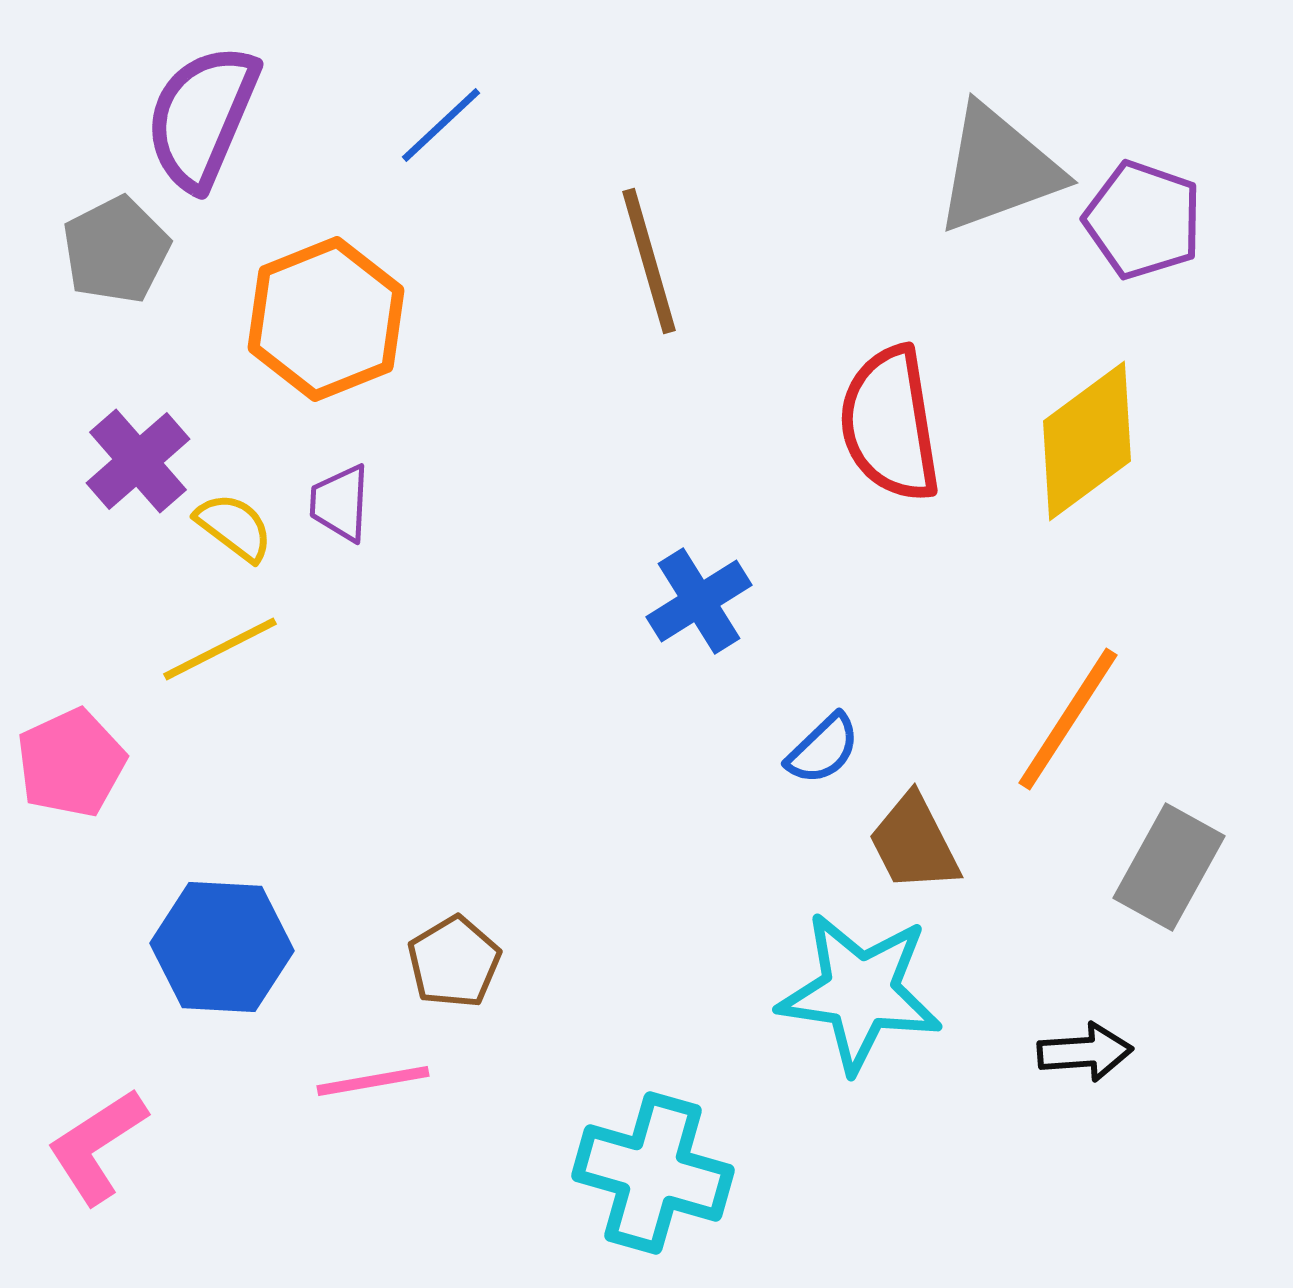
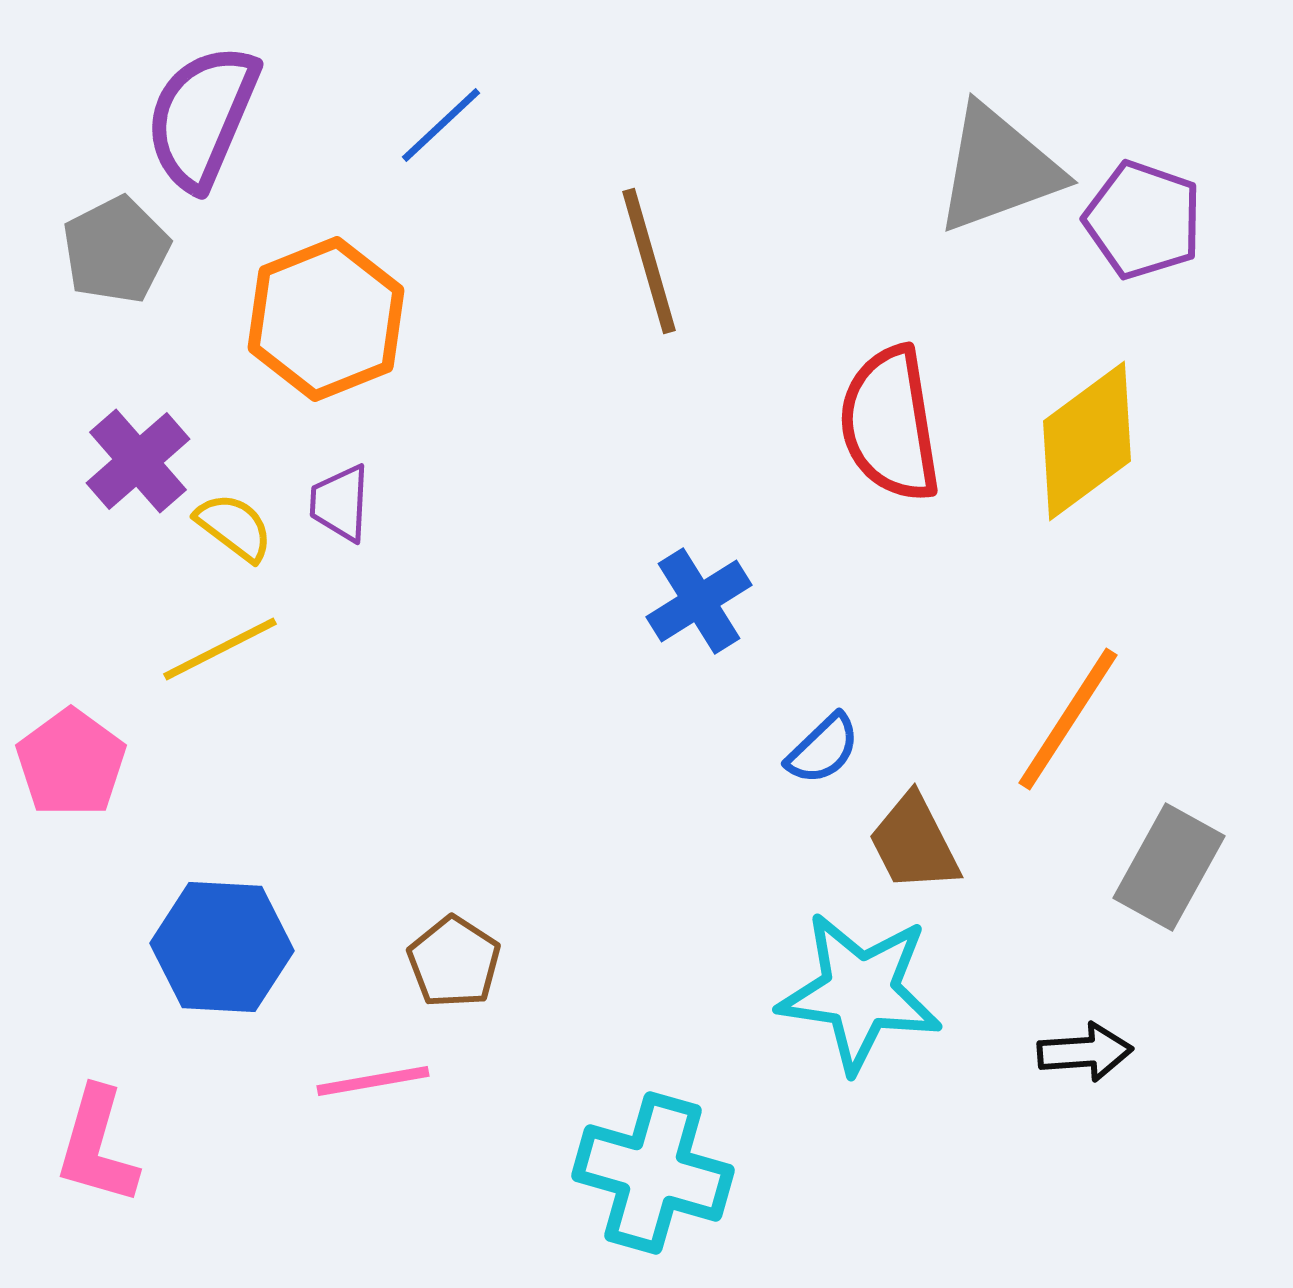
pink pentagon: rotated 11 degrees counterclockwise
brown pentagon: rotated 8 degrees counterclockwise
pink L-shape: rotated 41 degrees counterclockwise
